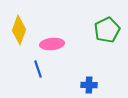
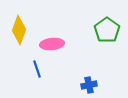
green pentagon: rotated 10 degrees counterclockwise
blue line: moved 1 px left
blue cross: rotated 14 degrees counterclockwise
